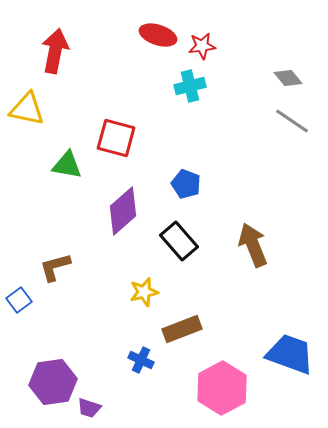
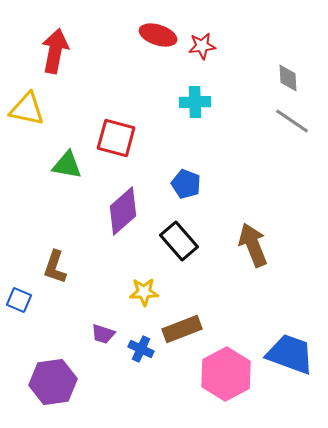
gray diamond: rotated 36 degrees clockwise
cyan cross: moved 5 px right, 16 px down; rotated 12 degrees clockwise
brown L-shape: rotated 56 degrees counterclockwise
yellow star: rotated 12 degrees clockwise
blue square: rotated 30 degrees counterclockwise
blue cross: moved 11 px up
pink hexagon: moved 4 px right, 14 px up
purple trapezoid: moved 14 px right, 74 px up
